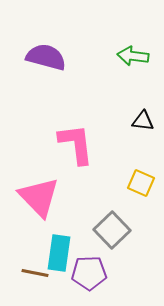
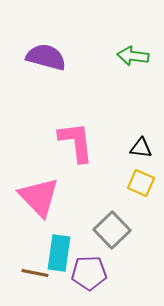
black triangle: moved 2 px left, 27 px down
pink L-shape: moved 2 px up
